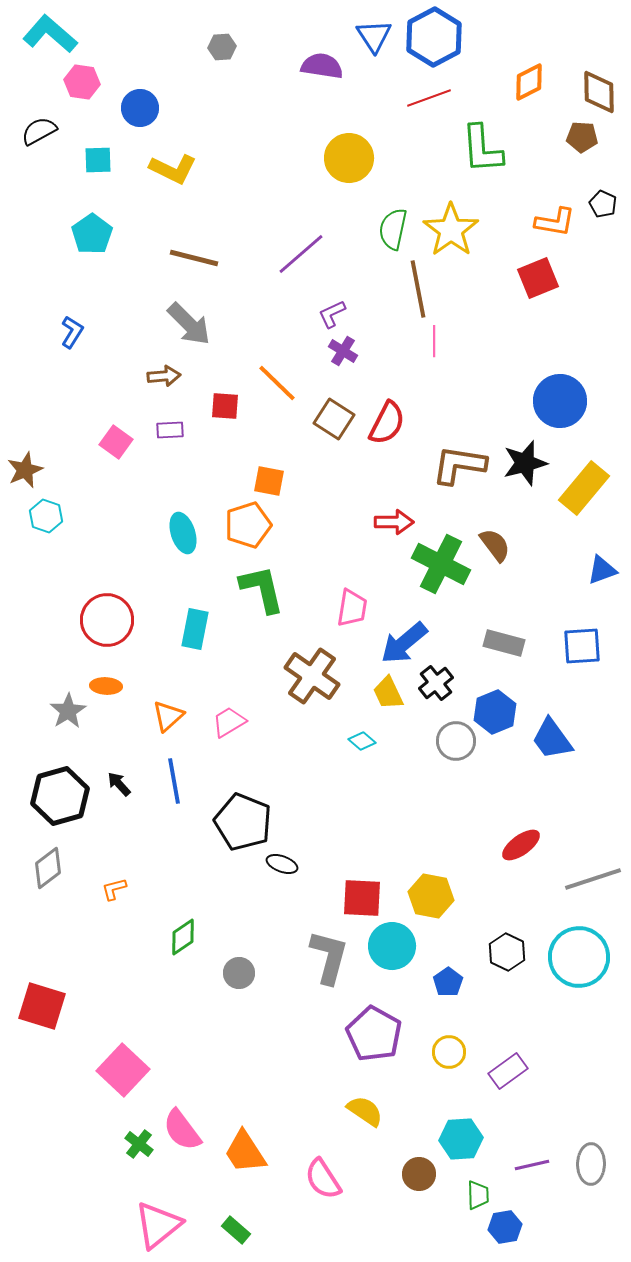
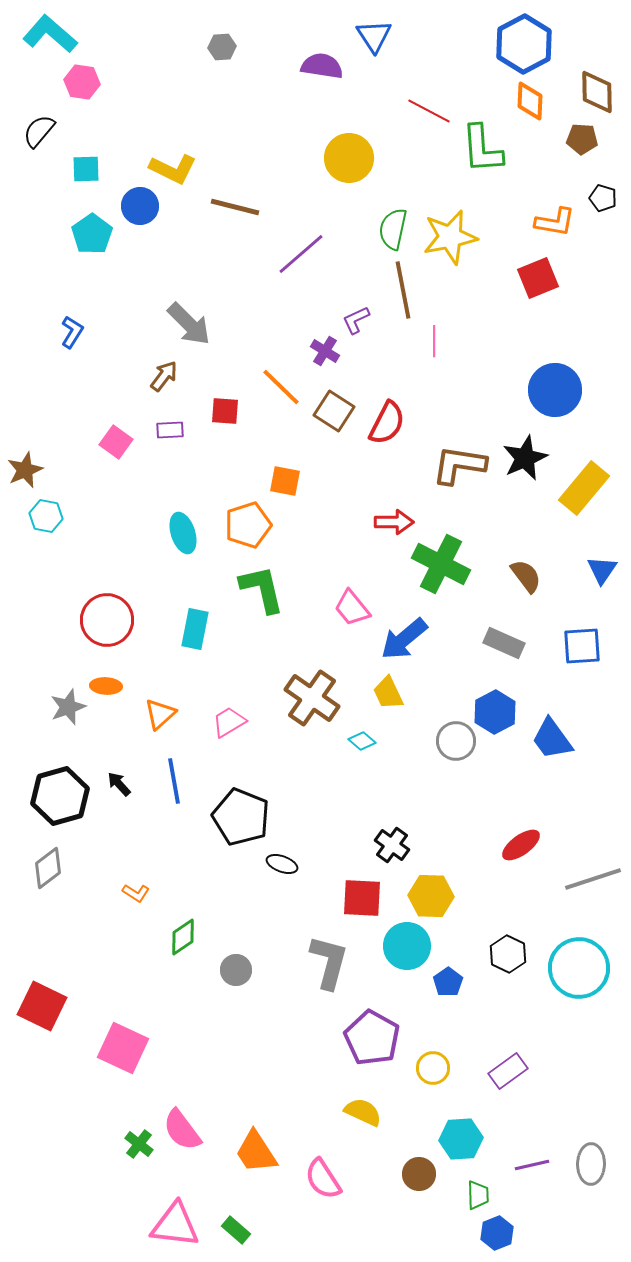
blue hexagon at (434, 37): moved 90 px right, 7 px down
orange diamond at (529, 82): moved 1 px right, 19 px down; rotated 60 degrees counterclockwise
brown diamond at (599, 92): moved 2 px left
red line at (429, 98): moved 13 px down; rotated 48 degrees clockwise
blue circle at (140, 108): moved 98 px down
black semicircle at (39, 131): rotated 21 degrees counterclockwise
brown pentagon at (582, 137): moved 2 px down
cyan square at (98, 160): moved 12 px left, 9 px down
black pentagon at (603, 204): moved 6 px up; rotated 8 degrees counterclockwise
yellow star at (451, 230): moved 1 px left, 7 px down; rotated 24 degrees clockwise
brown line at (194, 258): moved 41 px right, 51 px up
brown line at (418, 289): moved 15 px left, 1 px down
purple L-shape at (332, 314): moved 24 px right, 6 px down
purple cross at (343, 351): moved 18 px left
brown arrow at (164, 376): rotated 48 degrees counterclockwise
orange line at (277, 383): moved 4 px right, 4 px down
blue circle at (560, 401): moved 5 px left, 11 px up
red square at (225, 406): moved 5 px down
brown square at (334, 419): moved 8 px up
black star at (525, 463): moved 5 px up; rotated 9 degrees counterclockwise
orange square at (269, 481): moved 16 px right
cyan hexagon at (46, 516): rotated 8 degrees counterclockwise
brown semicircle at (495, 545): moved 31 px right, 31 px down
blue triangle at (602, 570): rotated 36 degrees counterclockwise
pink trapezoid at (352, 608): rotated 132 degrees clockwise
blue arrow at (404, 643): moved 4 px up
gray rectangle at (504, 643): rotated 9 degrees clockwise
brown cross at (312, 676): moved 22 px down
black cross at (436, 683): moved 44 px left, 162 px down; rotated 16 degrees counterclockwise
gray star at (68, 711): moved 4 px up; rotated 12 degrees clockwise
blue hexagon at (495, 712): rotated 6 degrees counterclockwise
orange triangle at (168, 716): moved 8 px left, 2 px up
black pentagon at (243, 822): moved 2 px left, 5 px up
orange L-shape at (114, 889): moved 22 px right, 4 px down; rotated 132 degrees counterclockwise
yellow hexagon at (431, 896): rotated 9 degrees counterclockwise
cyan circle at (392, 946): moved 15 px right
black hexagon at (507, 952): moved 1 px right, 2 px down
gray L-shape at (329, 957): moved 5 px down
cyan circle at (579, 957): moved 11 px down
gray circle at (239, 973): moved 3 px left, 3 px up
red square at (42, 1006): rotated 9 degrees clockwise
purple pentagon at (374, 1034): moved 2 px left, 4 px down
yellow circle at (449, 1052): moved 16 px left, 16 px down
pink square at (123, 1070): moved 22 px up; rotated 18 degrees counterclockwise
yellow semicircle at (365, 1111): moved 2 px left, 1 px down; rotated 9 degrees counterclockwise
orange trapezoid at (245, 1152): moved 11 px right
pink triangle at (158, 1225): moved 17 px right; rotated 46 degrees clockwise
blue hexagon at (505, 1227): moved 8 px left, 6 px down; rotated 12 degrees counterclockwise
